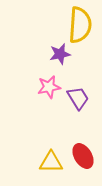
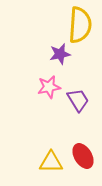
purple trapezoid: moved 2 px down
